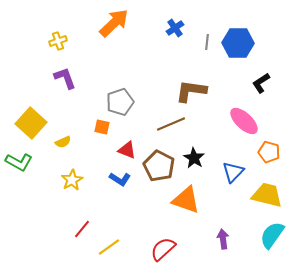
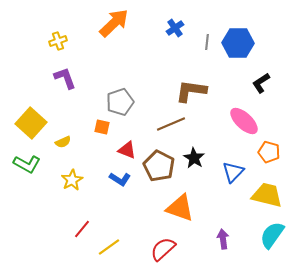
green L-shape: moved 8 px right, 2 px down
orange triangle: moved 6 px left, 8 px down
